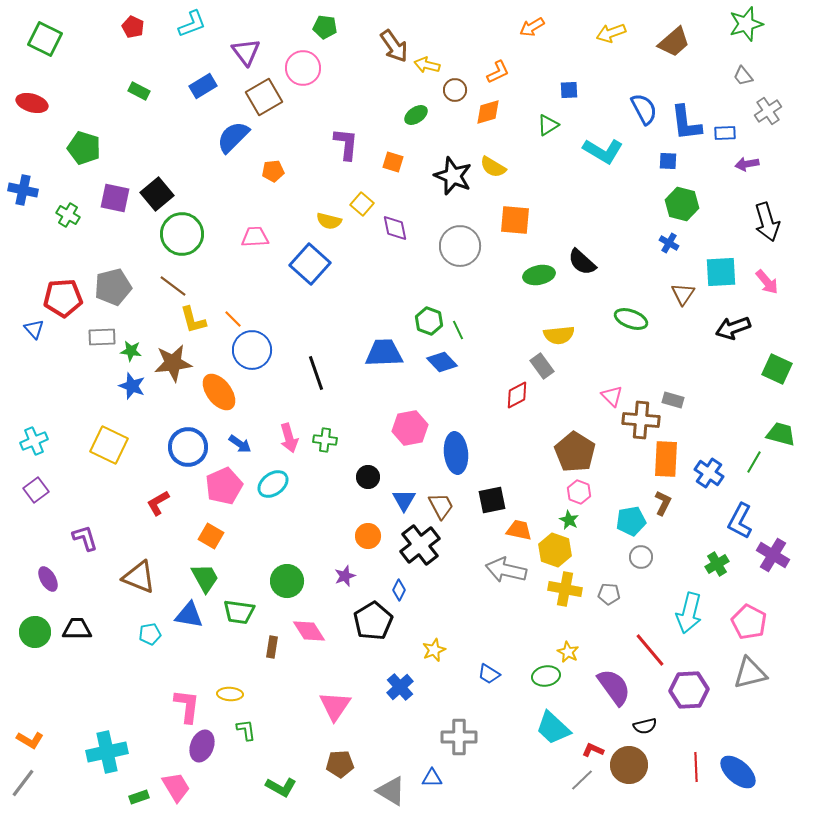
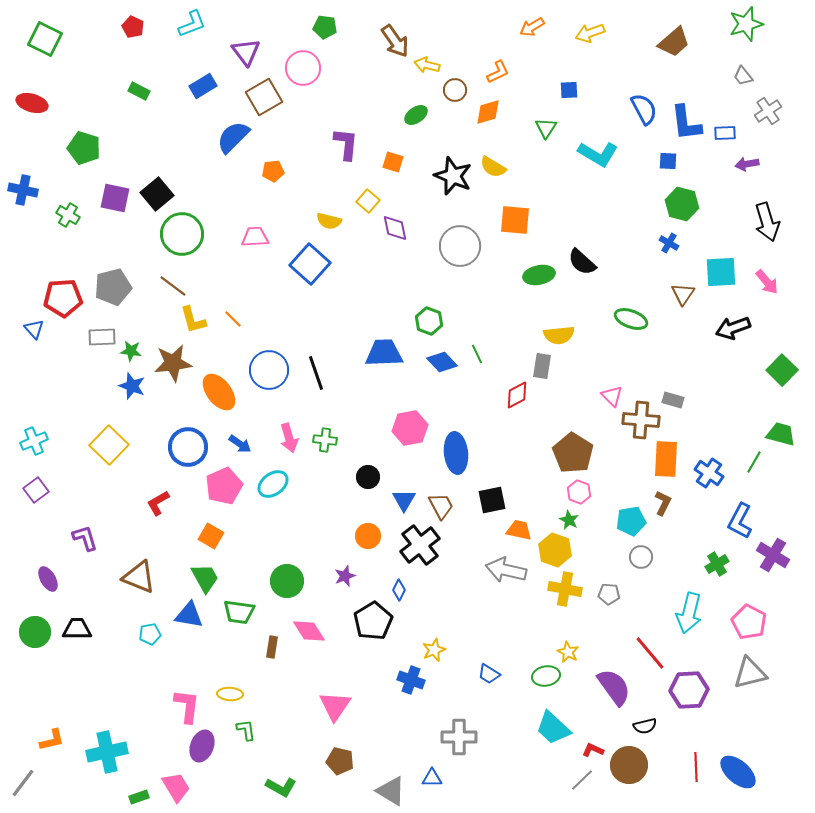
yellow arrow at (611, 33): moved 21 px left
brown arrow at (394, 46): moved 1 px right, 5 px up
green triangle at (548, 125): moved 2 px left, 3 px down; rotated 25 degrees counterclockwise
cyan L-shape at (603, 151): moved 5 px left, 3 px down
yellow square at (362, 204): moved 6 px right, 3 px up
green line at (458, 330): moved 19 px right, 24 px down
blue circle at (252, 350): moved 17 px right, 20 px down
gray rectangle at (542, 366): rotated 45 degrees clockwise
green square at (777, 369): moved 5 px right, 1 px down; rotated 20 degrees clockwise
yellow square at (109, 445): rotated 18 degrees clockwise
brown pentagon at (575, 452): moved 2 px left, 1 px down
red line at (650, 650): moved 3 px down
blue cross at (400, 687): moved 11 px right, 7 px up; rotated 28 degrees counterclockwise
orange L-shape at (30, 740): moved 22 px right; rotated 44 degrees counterclockwise
brown pentagon at (340, 764): moved 3 px up; rotated 16 degrees clockwise
